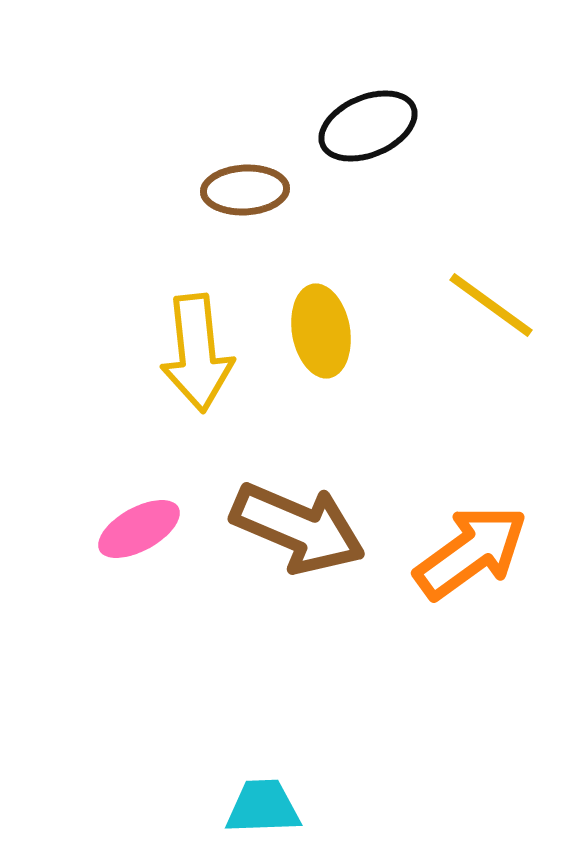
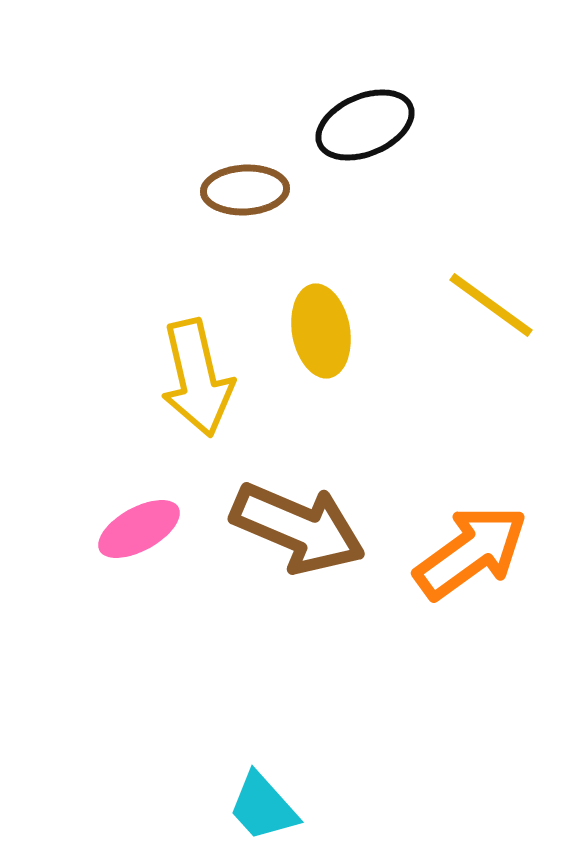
black ellipse: moved 3 px left, 1 px up
yellow arrow: moved 25 px down; rotated 7 degrees counterclockwise
cyan trapezoid: rotated 130 degrees counterclockwise
